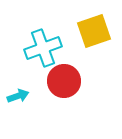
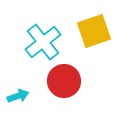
cyan cross: moved 6 px up; rotated 18 degrees counterclockwise
